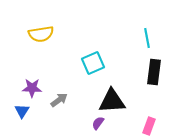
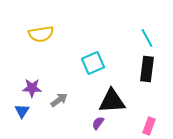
cyan line: rotated 18 degrees counterclockwise
black rectangle: moved 7 px left, 3 px up
